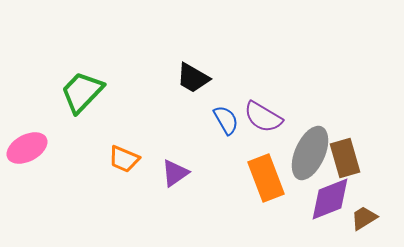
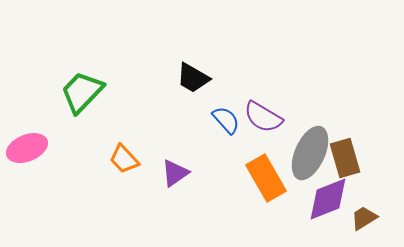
blue semicircle: rotated 12 degrees counterclockwise
pink ellipse: rotated 6 degrees clockwise
orange trapezoid: rotated 24 degrees clockwise
orange rectangle: rotated 9 degrees counterclockwise
purple diamond: moved 2 px left
